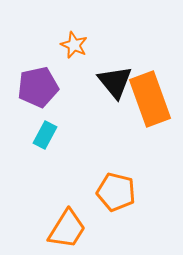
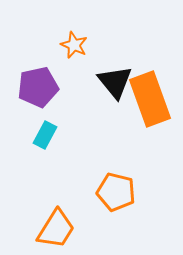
orange trapezoid: moved 11 px left
